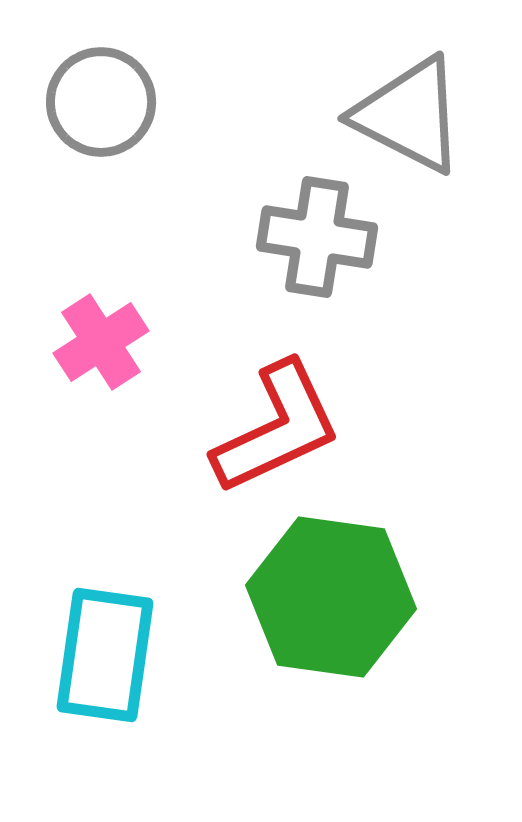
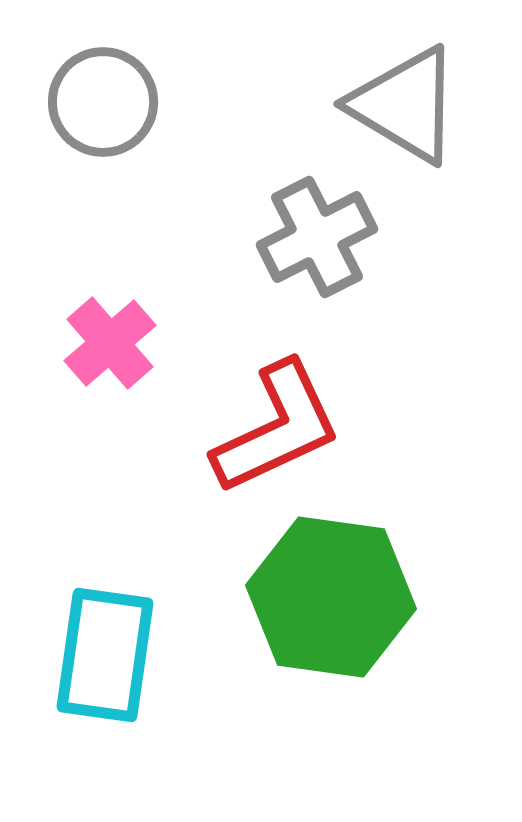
gray circle: moved 2 px right
gray triangle: moved 4 px left, 10 px up; rotated 4 degrees clockwise
gray cross: rotated 36 degrees counterclockwise
pink cross: moved 9 px right, 1 px down; rotated 8 degrees counterclockwise
